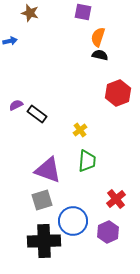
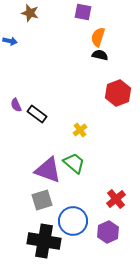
blue arrow: rotated 24 degrees clockwise
purple semicircle: rotated 88 degrees counterclockwise
green trapezoid: moved 13 px left, 2 px down; rotated 55 degrees counterclockwise
black cross: rotated 12 degrees clockwise
